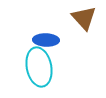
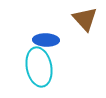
brown triangle: moved 1 px right, 1 px down
